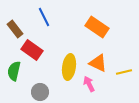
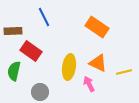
brown rectangle: moved 2 px left, 2 px down; rotated 54 degrees counterclockwise
red rectangle: moved 1 px left, 1 px down
